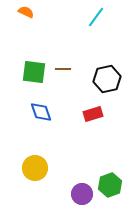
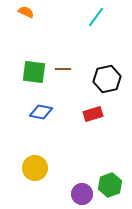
blue diamond: rotated 60 degrees counterclockwise
